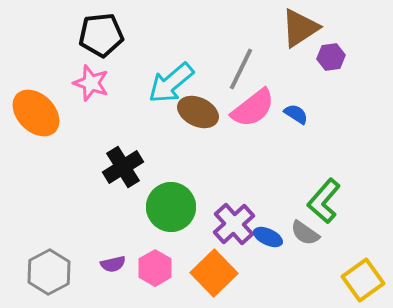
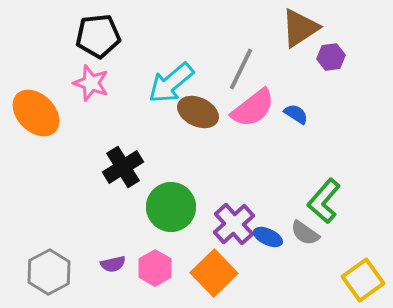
black pentagon: moved 3 px left, 1 px down
